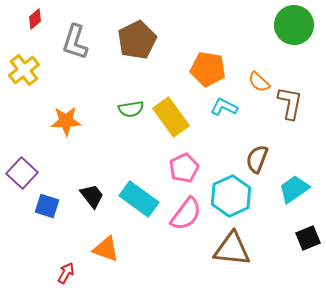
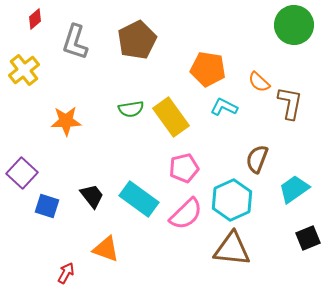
pink pentagon: rotated 12 degrees clockwise
cyan hexagon: moved 1 px right, 4 px down
pink semicircle: rotated 9 degrees clockwise
